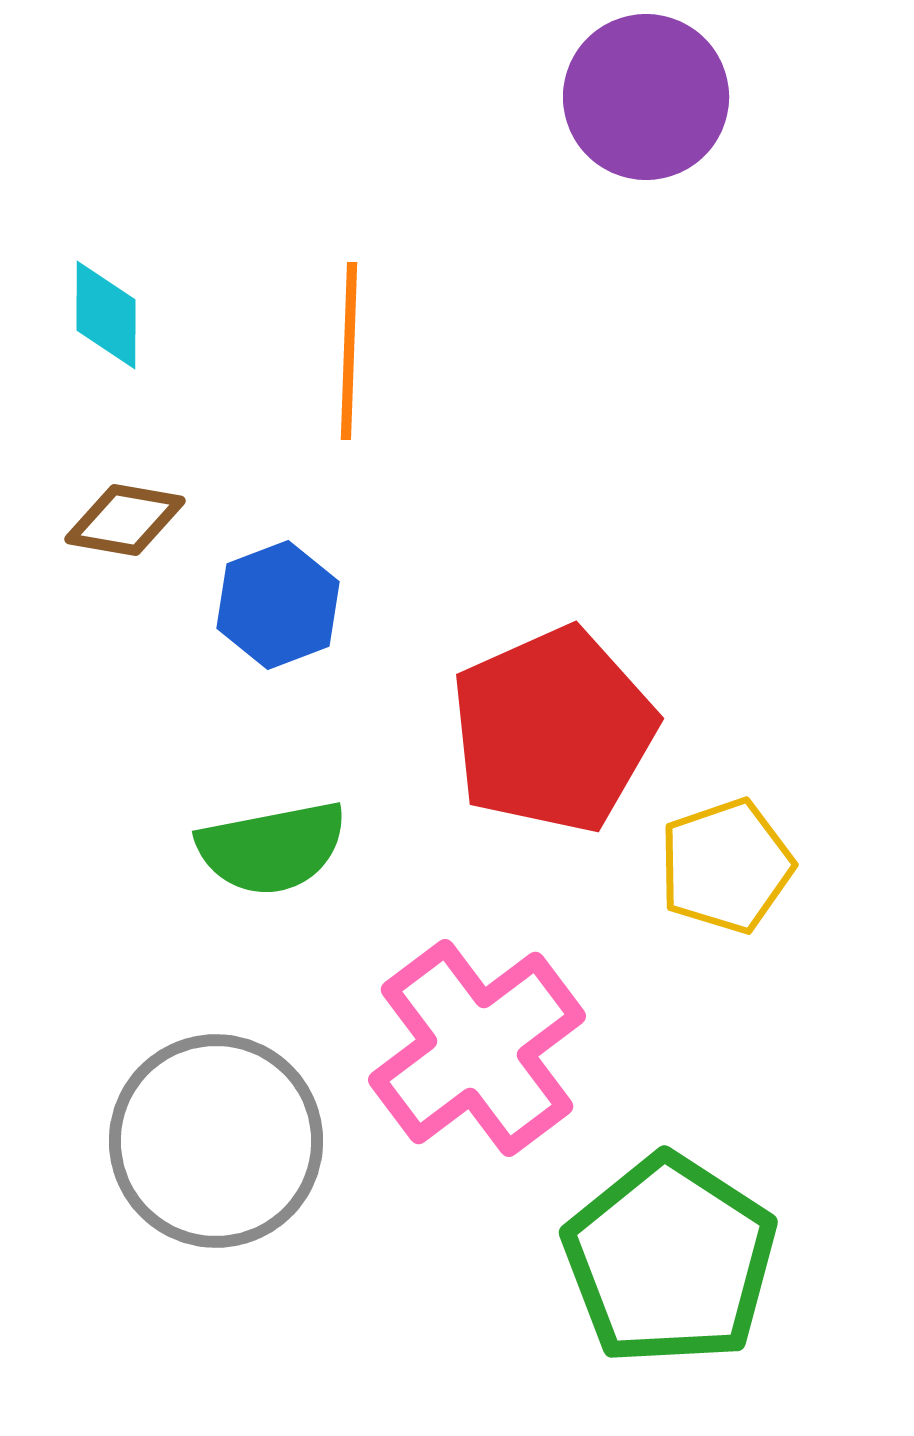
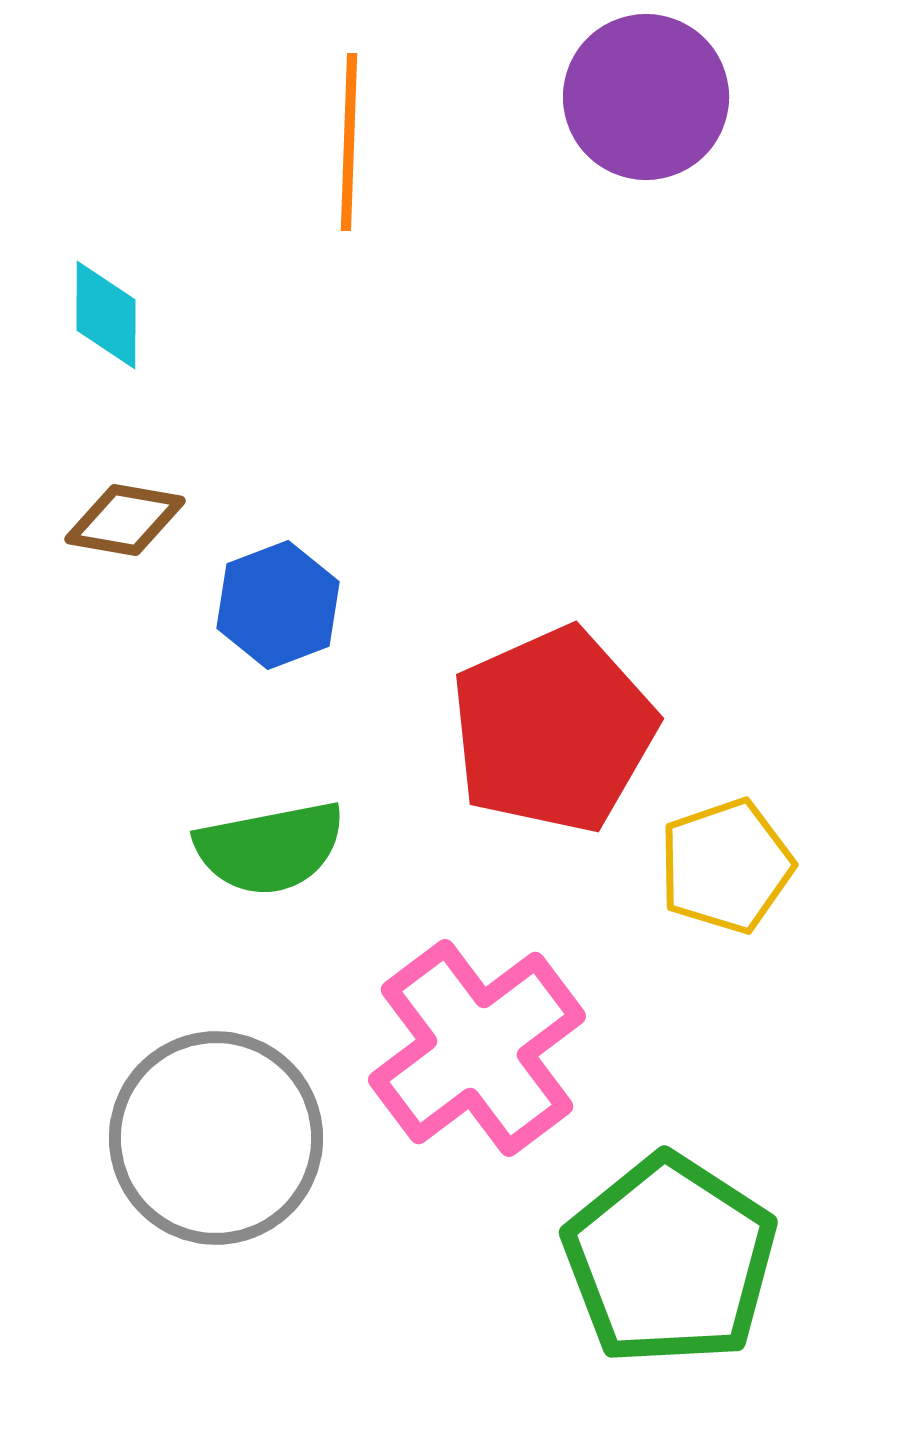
orange line: moved 209 px up
green semicircle: moved 2 px left
gray circle: moved 3 px up
